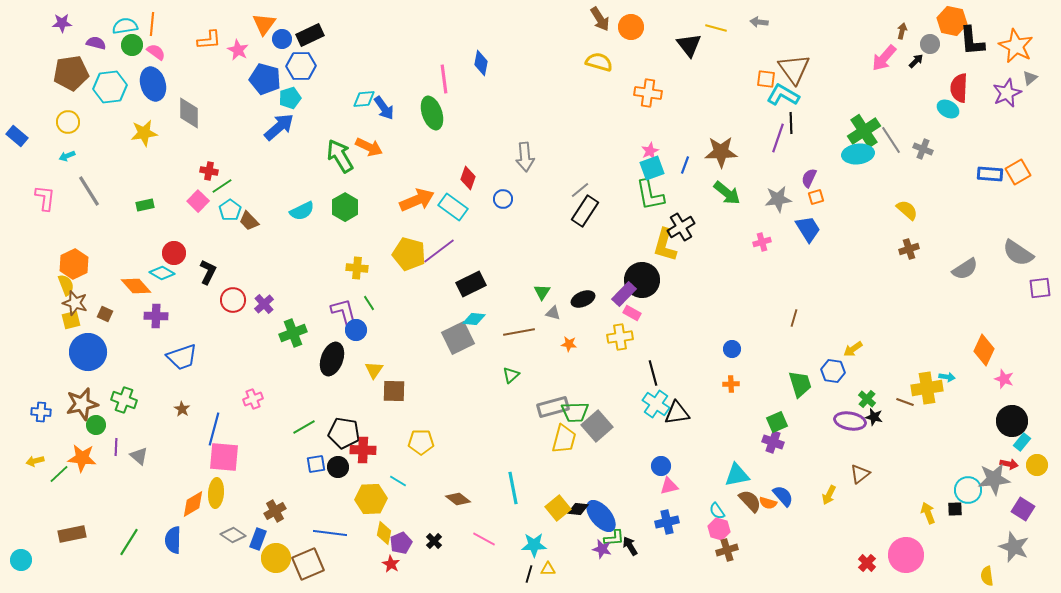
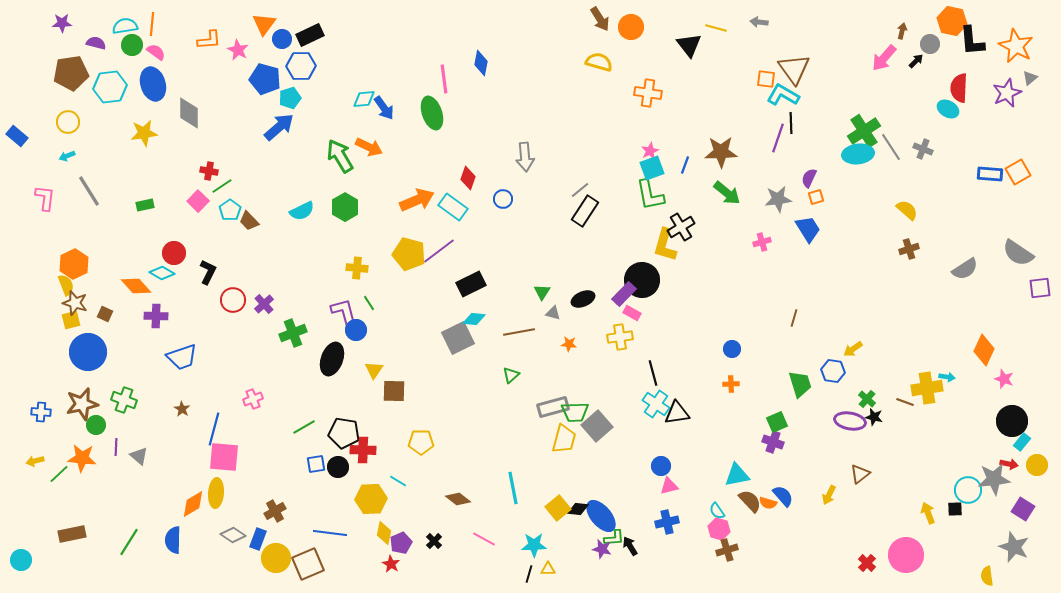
gray line at (891, 140): moved 7 px down
